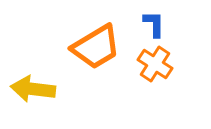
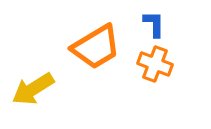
orange cross: rotated 12 degrees counterclockwise
yellow arrow: rotated 39 degrees counterclockwise
